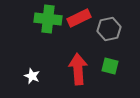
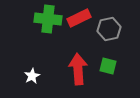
green square: moved 2 px left
white star: rotated 21 degrees clockwise
